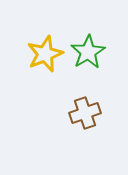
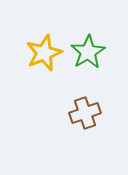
yellow star: moved 1 px left, 1 px up
